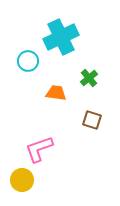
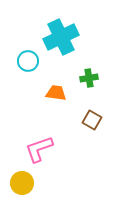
green cross: rotated 30 degrees clockwise
brown square: rotated 12 degrees clockwise
yellow circle: moved 3 px down
